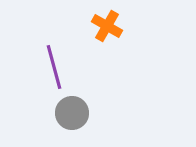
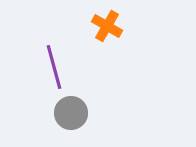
gray circle: moved 1 px left
